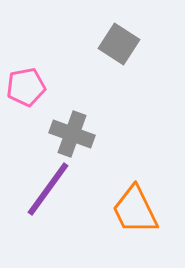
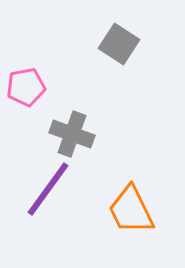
orange trapezoid: moved 4 px left
